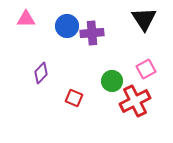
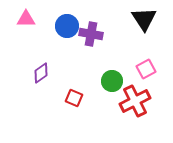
purple cross: moved 1 px left, 1 px down; rotated 15 degrees clockwise
purple diamond: rotated 10 degrees clockwise
